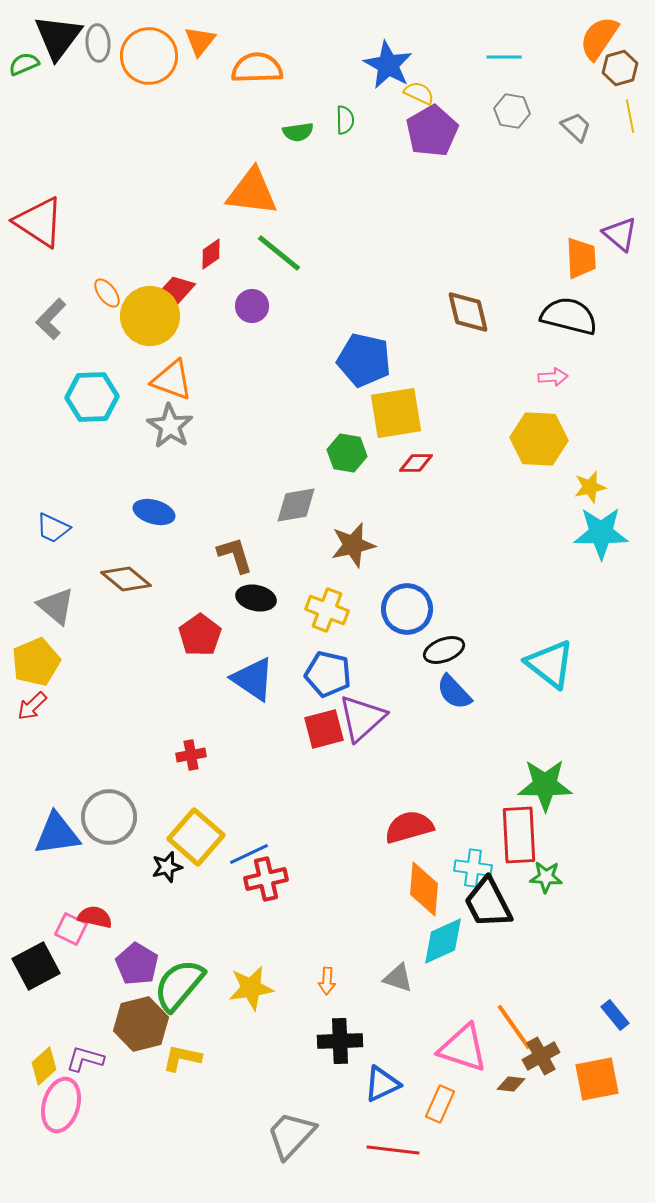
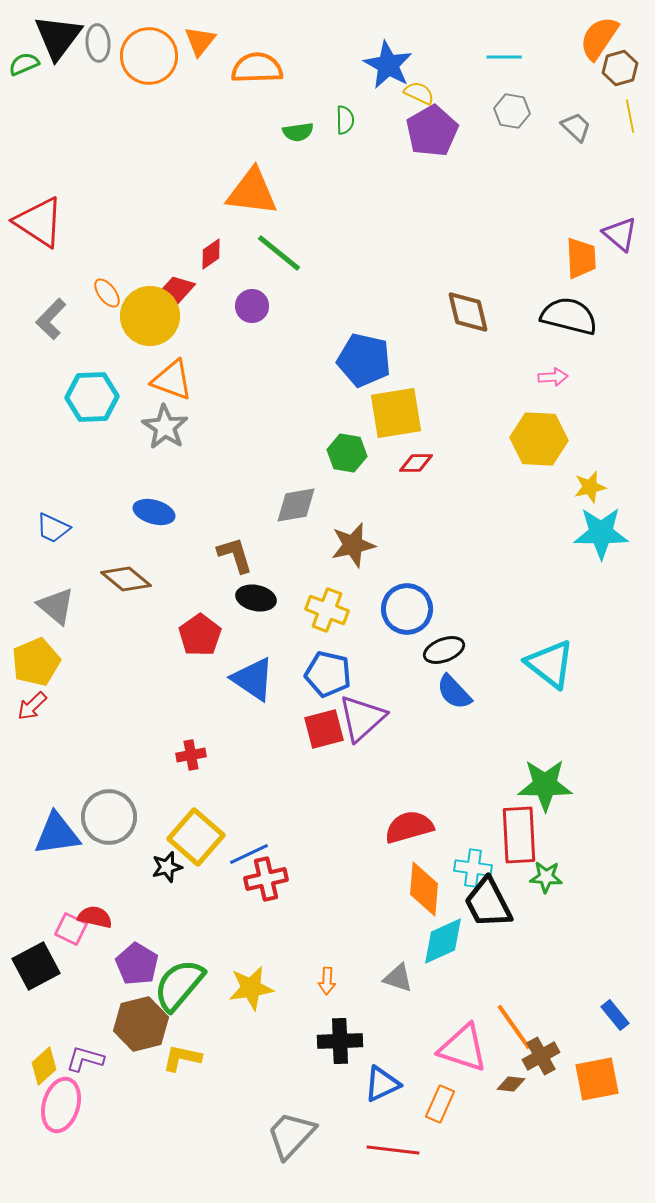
gray star at (170, 426): moved 5 px left, 1 px down
